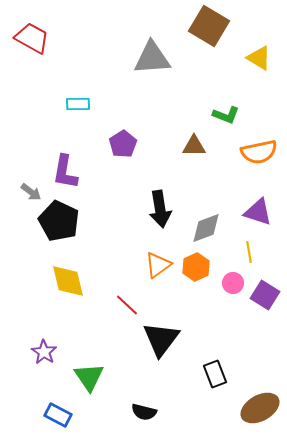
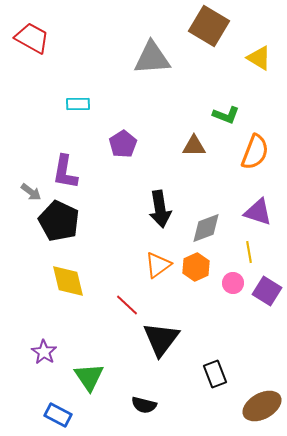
orange semicircle: moved 4 px left; rotated 57 degrees counterclockwise
purple square: moved 2 px right, 4 px up
brown ellipse: moved 2 px right, 2 px up
black semicircle: moved 7 px up
